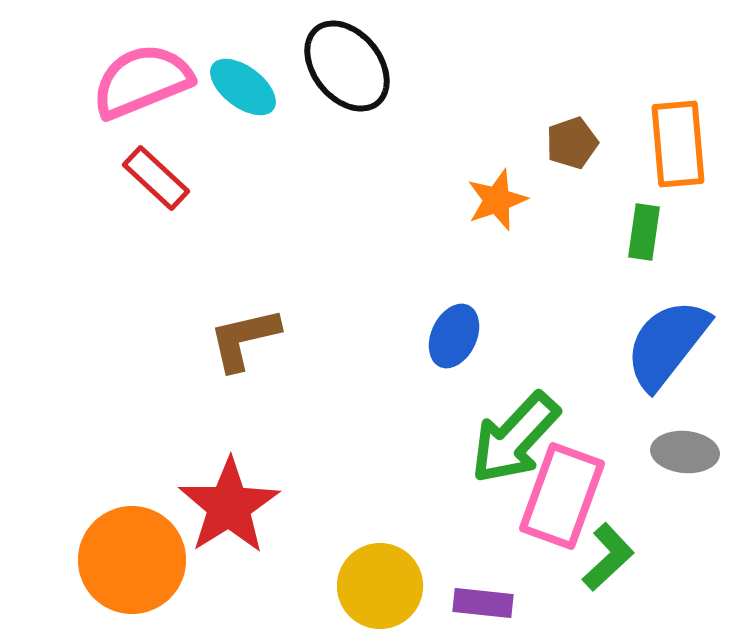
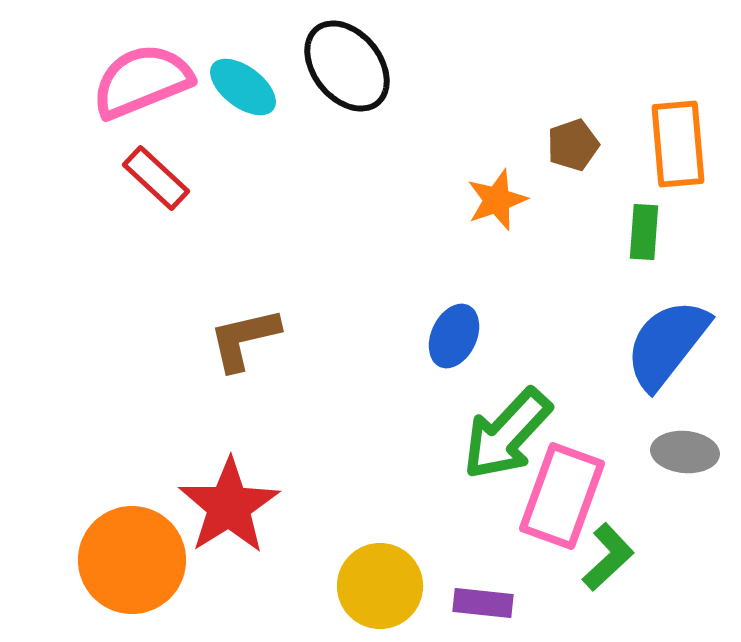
brown pentagon: moved 1 px right, 2 px down
green rectangle: rotated 4 degrees counterclockwise
green arrow: moved 8 px left, 4 px up
